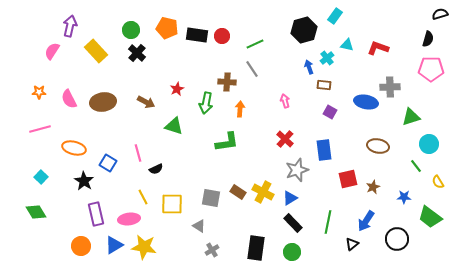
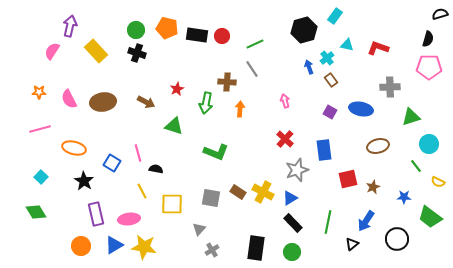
green circle at (131, 30): moved 5 px right
black cross at (137, 53): rotated 24 degrees counterclockwise
pink pentagon at (431, 69): moved 2 px left, 2 px up
brown rectangle at (324, 85): moved 7 px right, 5 px up; rotated 48 degrees clockwise
blue ellipse at (366, 102): moved 5 px left, 7 px down
green L-shape at (227, 142): moved 11 px left, 10 px down; rotated 30 degrees clockwise
brown ellipse at (378, 146): rotated 25 degrees counterclockwise
blue square at (108, 163): moved 4 px right
black semicircle at (156, 169): rotated 144 degrees counterclockwise
yellow semicircle at (438, 182): rotated 32 degrees counterclockwise
yellow line at (143, 197): moved 1 px left, 6 px up
gray triangle at (199, 226): moved 3 px down; rotated 40 degrees clockwise
